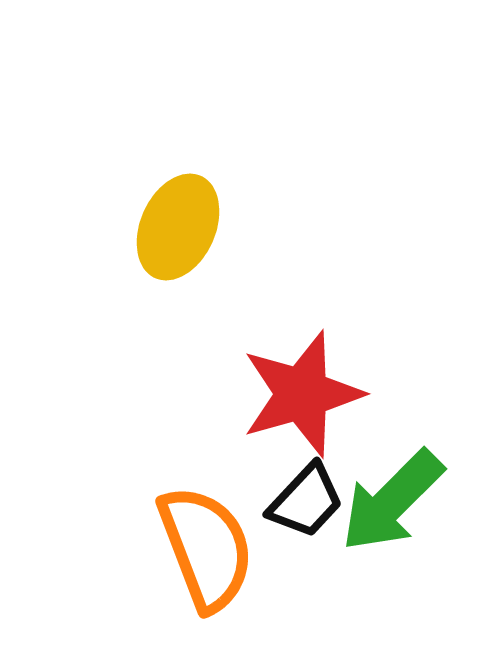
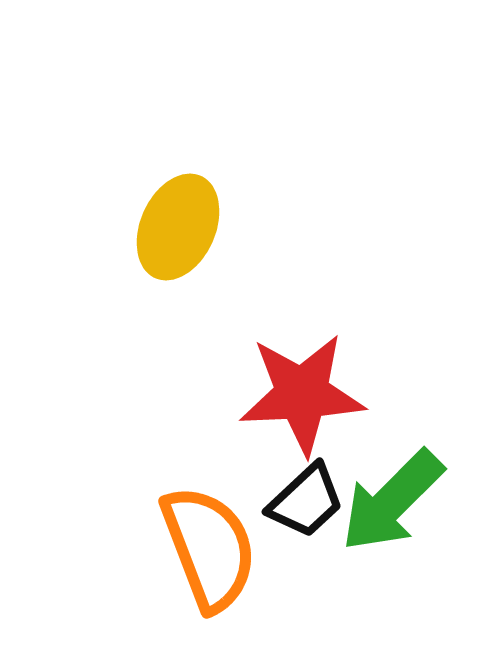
red star: rotated 13 degrees clockwise
black trapezoid: rotated 4 degrees clockwise
orange semicircle: moved 3 px right
